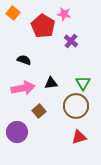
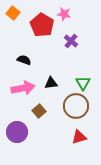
red pentagon: moved 1 px left, 1 px up
